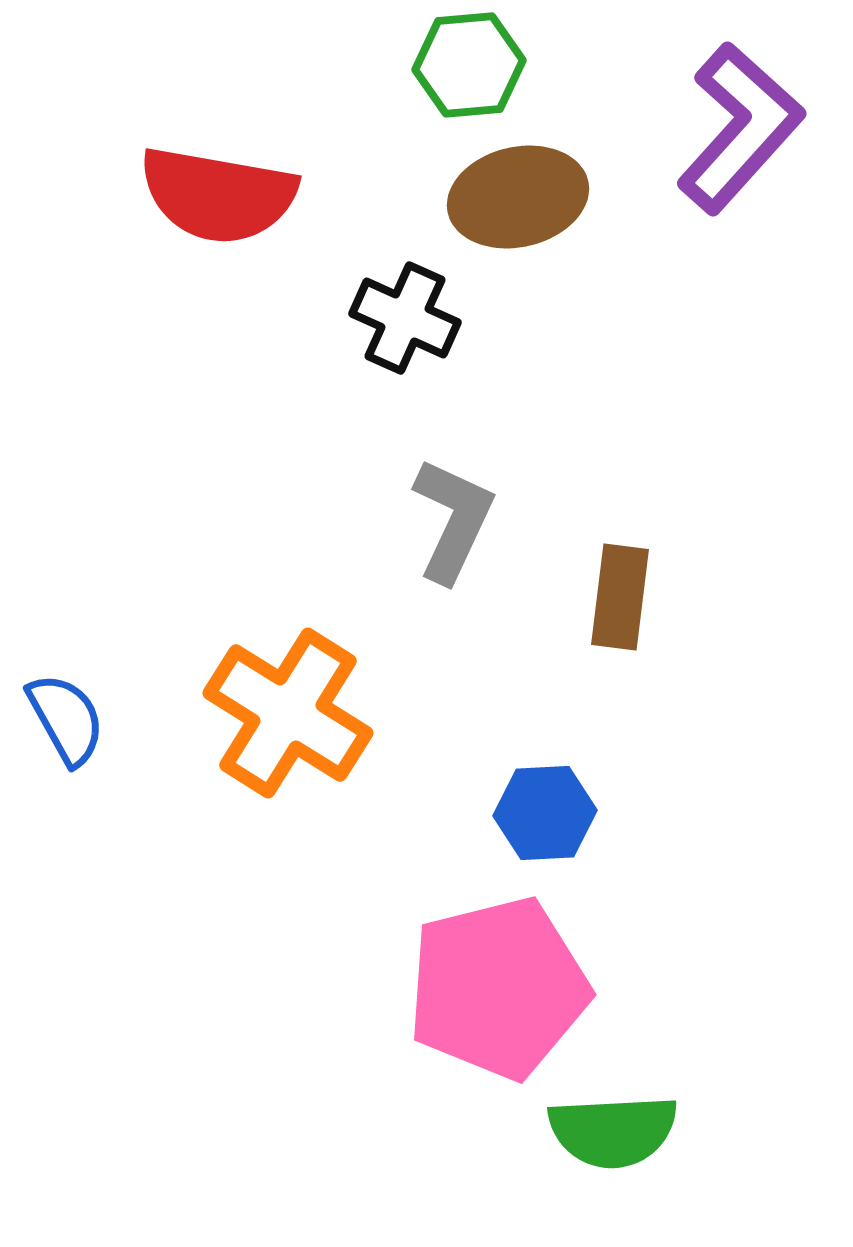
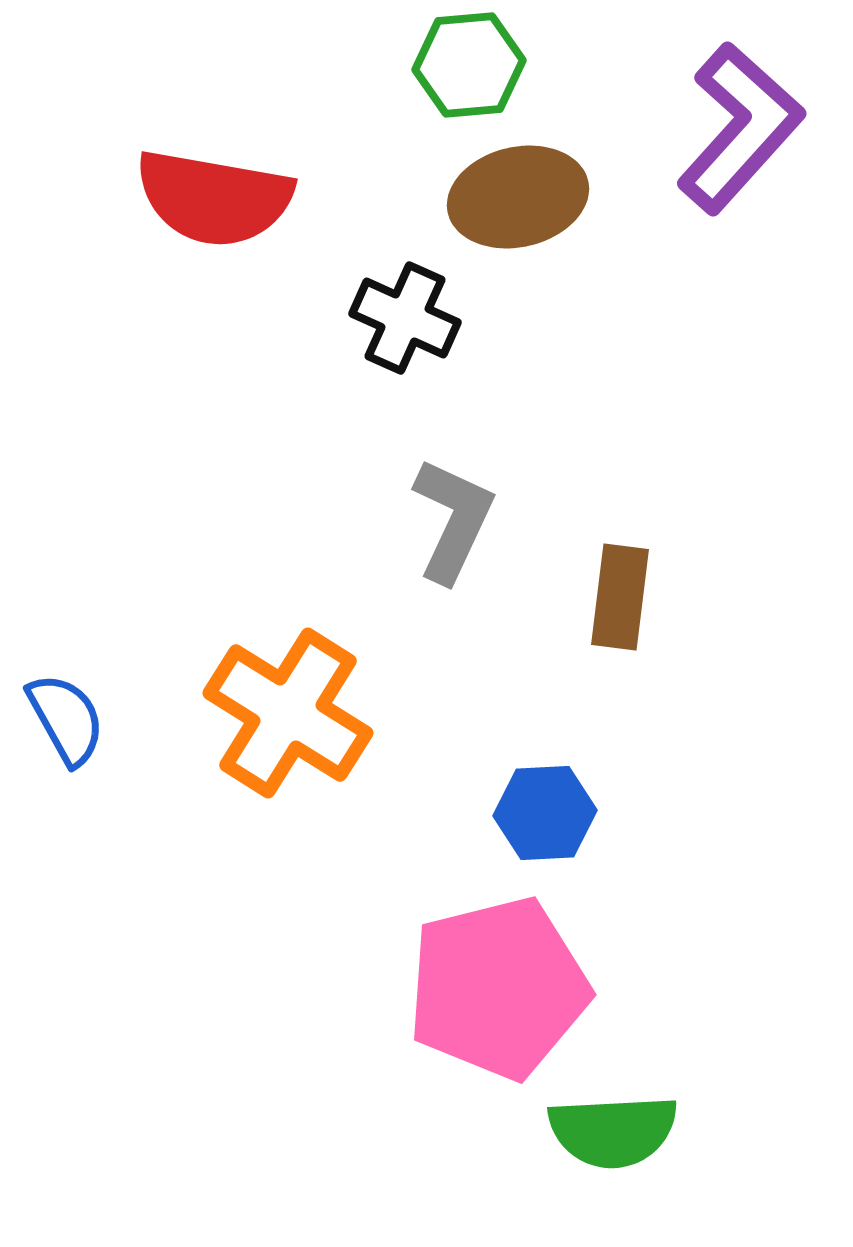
red semicircle: moved 4 px left, 3 px down
